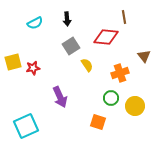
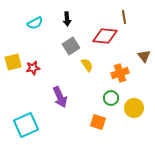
red diamond: moved 1 px left, 1 px up
yellow circle: moved 1 px left, 2 px down
cyan square: moved 1 px up
